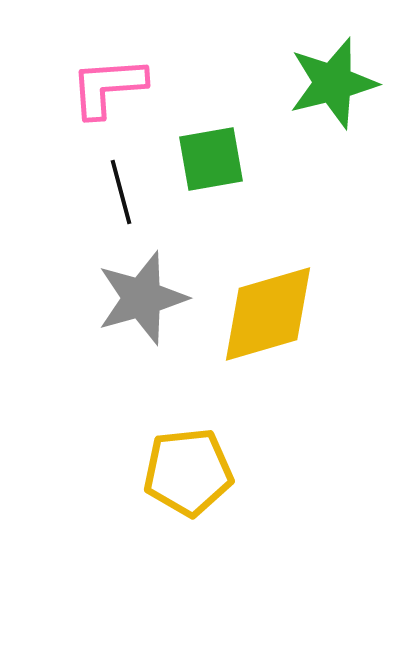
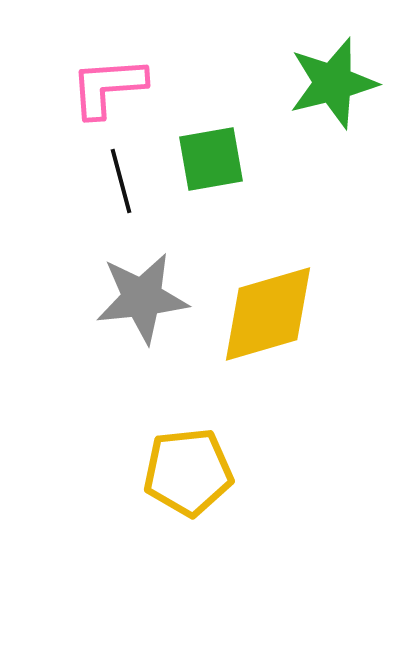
black line: moved 11 px up
gray star: rotated 10 degrees clockwise
